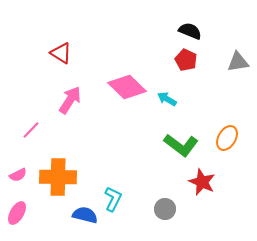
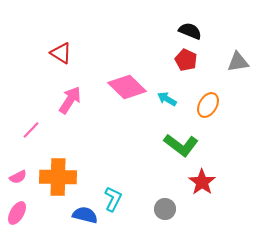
orange ellipse: moved 19 px left, 33 px up
pink semicircle: moved 2 px down
red star: rotated 12 degrees clockwise
